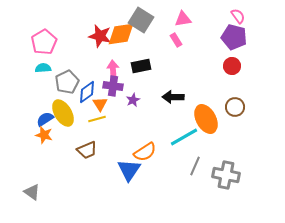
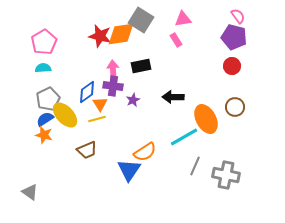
gray pentagon: moved 19 px left, 17 px down
yellow ellipse: moved 2 px right, 2 px down; rotated 12 degrees counterclockwise
gray triangle: moved 2 px left
